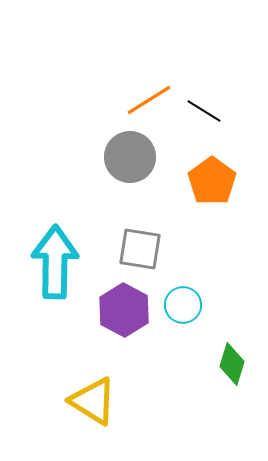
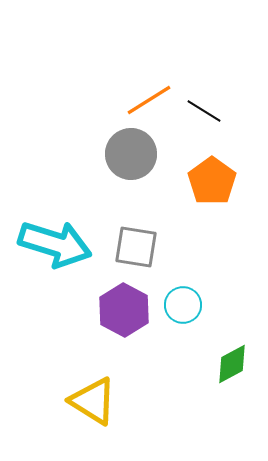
gray circle: moved 1 px right, 3 px up
gray square: moved 4 px left, 2 px up
cyan arrow: moved 18 px up; rotated 106 degrees clockwise
green diamond: rotated 45 degrees clockwise
